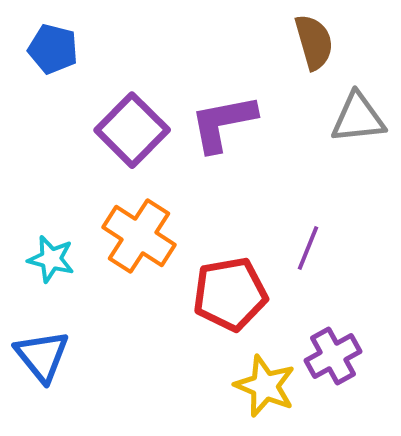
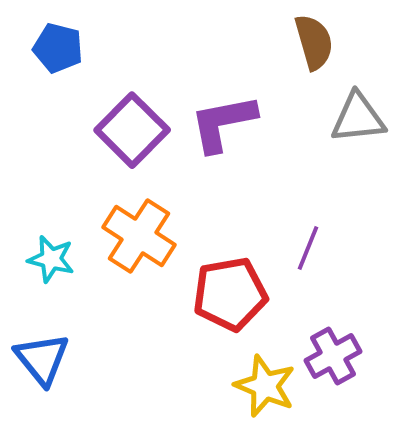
blue pentagon: moved 5 px right, 1 px up
blue triangle: moved 3 px down
